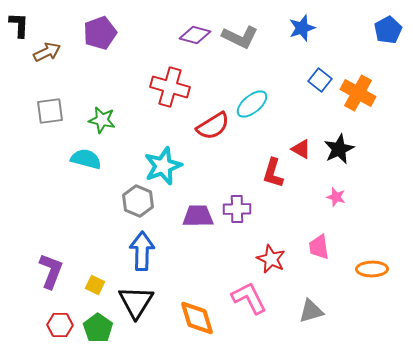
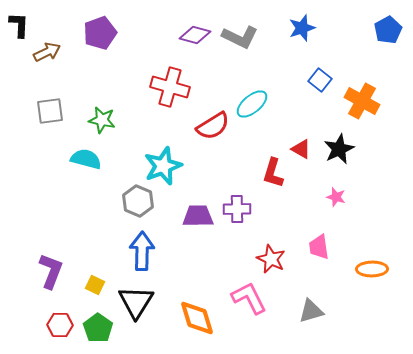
orange cross: moved 4 px right, 8 px down
